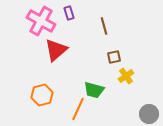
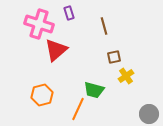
pink cross: moved 2 px left, 3 px down; rotated 12 degrees counterclockwise
